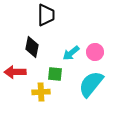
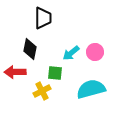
black trapezoid: moved 3 px left, 3 px down
black diamond: moved 2 px left, 2 px down
green square: moved 1 px up
cyan semicircle: moved 5 px down; rotated 36 degrees clockwise
yellow cross: moved 1 px right, 1 px up; rotated 24 degrees counterclockwise
